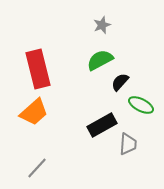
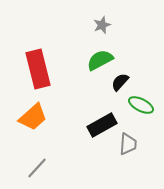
orange trapezoid: moved 1 px left, 5 px down
